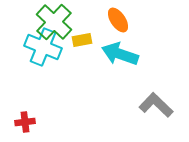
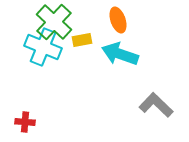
orange ellipse: rotated 15 degrees clockwise
red cross: rotated 12 degrees clockwise
